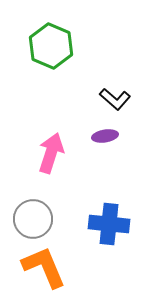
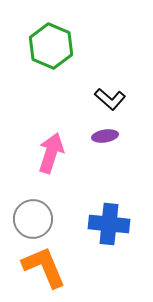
black L-shape: moved 5 px left
